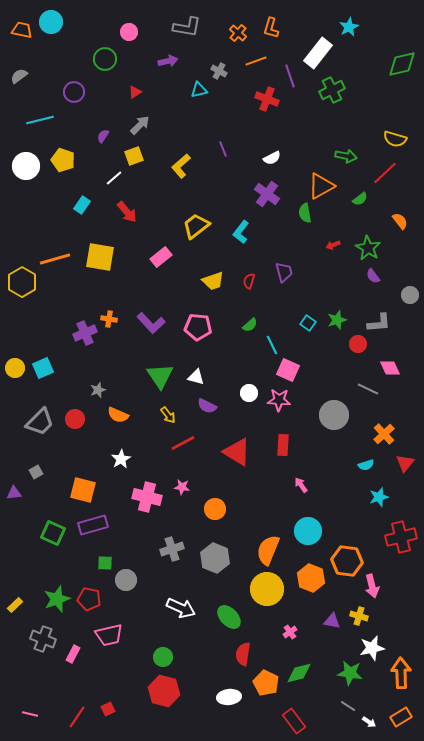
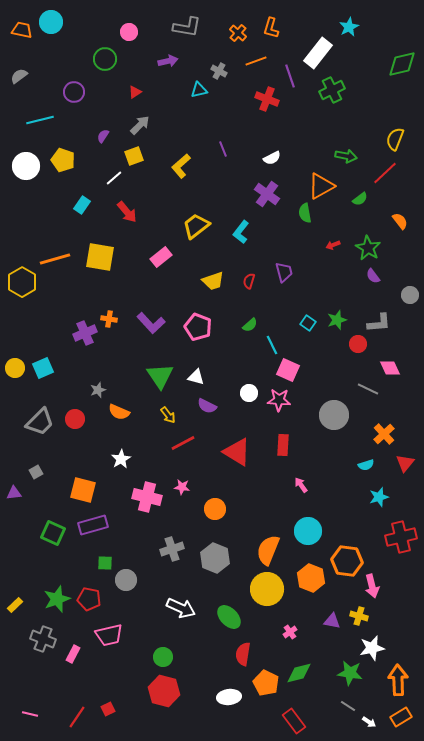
yellow semicircle at (395, 139): rotated 95 degrees clockwise
pink pentagon at (198, 327): rotated 16 degrees clockwise
orange semicircle at (118, 415): moved 1 px right, 3 px up
orange arrow at (401, 673): moved 3 px left, 7 px down
